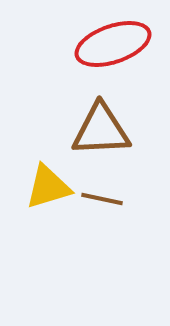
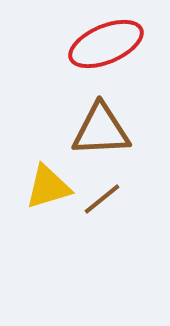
red ellipse: moved 7 px left; rotated 4 degrees counterclockwise
brown line: rotated 51 degrees counterclockwise
